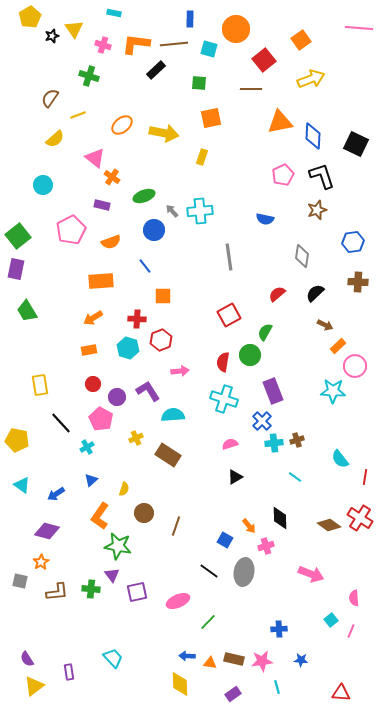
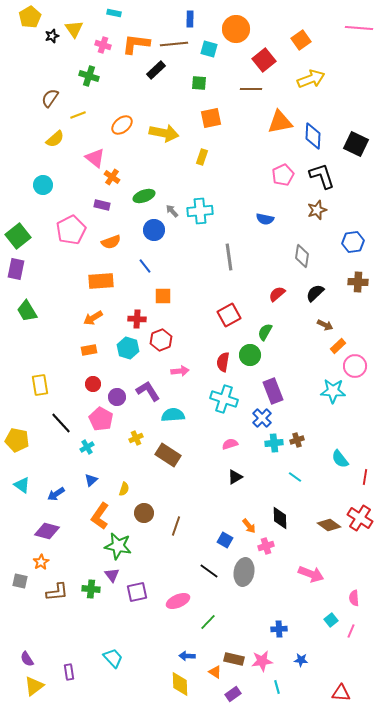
blue cross at (262, 421): moved 3 px up
orange triangle at (210, 663): moved 5 px right, 9 px down; rotated 24 degrees clockwise
